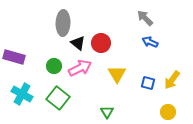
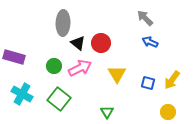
green square: moved 1 px right, 1 px down
